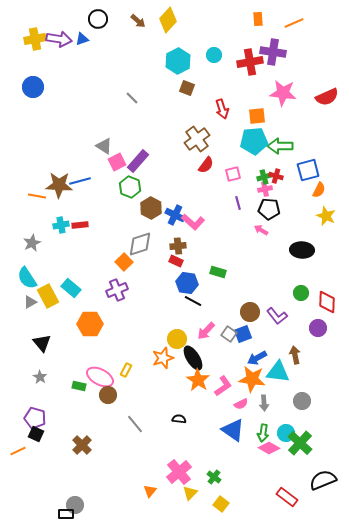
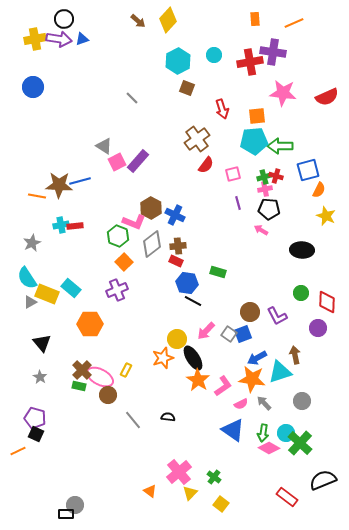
black circle at (98, 19): moved 34 px left
orange rectangle at (258, 19): moved 3 px left
green hexagon at (130, 187): moved 12 px left, 49 px down
pink L-shape at (193, 222): moved 59 px left; rotated 20 degrees counterclockwise
red rectangle at (80, 225): moved 5 px left, 1 px down
gray diamond at (140, 244): moved 12 px right; rotated 20 degrees counterclockwise
yellow rectangle at (48, 296): moved 1 px left, 2 px up; rotated 40 degrees counterclockwise
purple L-shape at (277, 316): rotated 10 degrees clockwise
cyan triangle at (278, 372): moved 2 px right; rotated 25 degrees counterclockwise
gray arrow at (264, 403): rotated 140 degrees clockwise
black semicircle at (179, 419): moved 11 px left, 2 px up
gray line at (135, 424): moved 2 px left, 4 px up
brown cross at (82, 445): moved 75 px up
orange triangle at (150, 491): rotated 32 degrees counterclockwise
